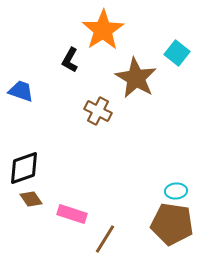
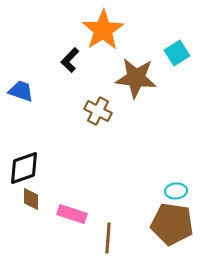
cyan square: rotated 20 degrees clockwise
black L-shape: rotated 15 degrees clockwise
brown star: rotated 24 degrees counterclockwise
brown diamond: rotated 35 degrees clockwise
brown line: moved 3 px right, 1 px up; rotated 28 degrees counterclockwise
